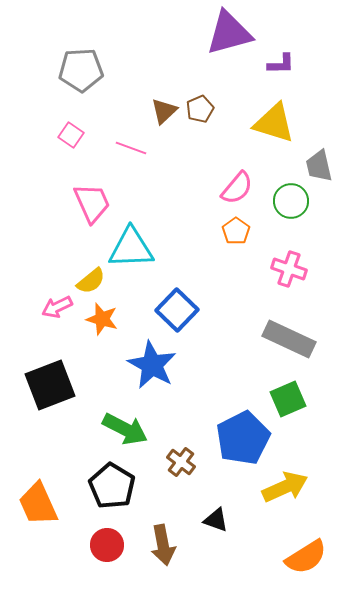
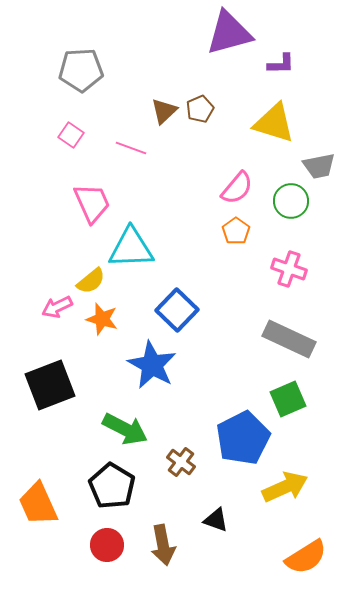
gray trapezoid: rotated 88 degrees counterclockwise
